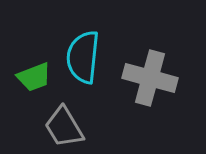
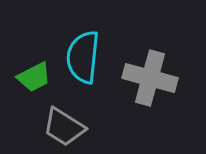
green trapezoid: rotated 6 degrees counterclockwise
gray trapezoid: rotated 27 degrees counterclockwise
